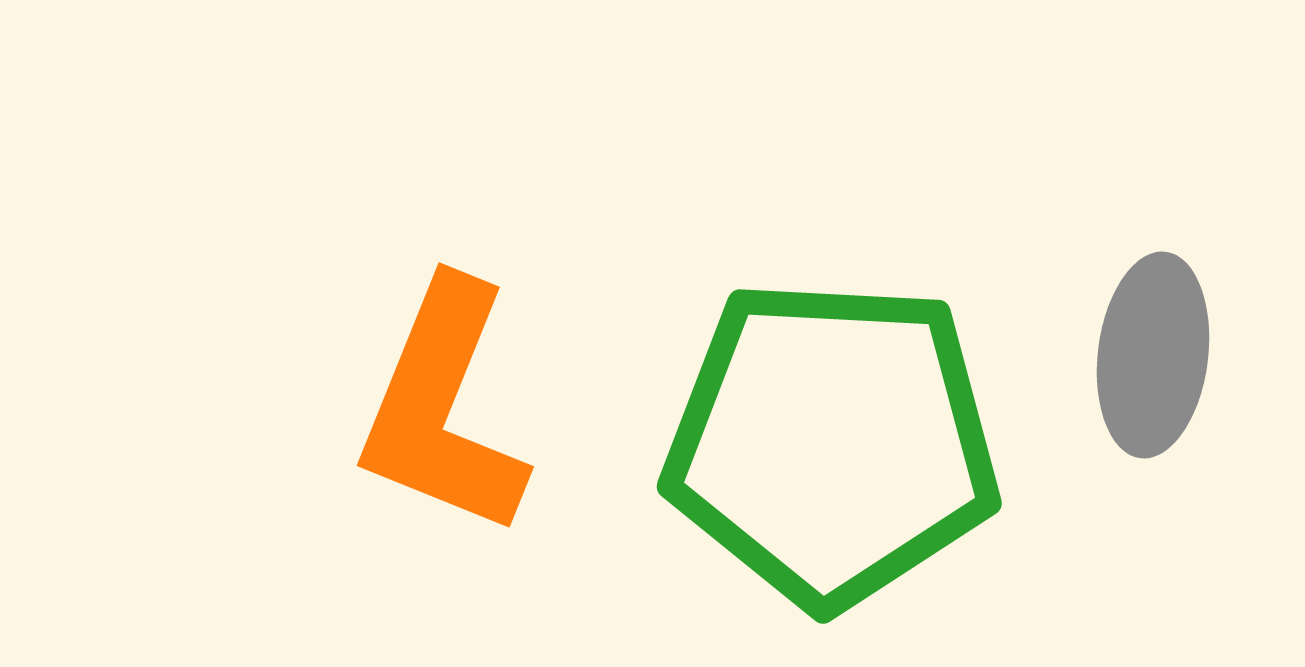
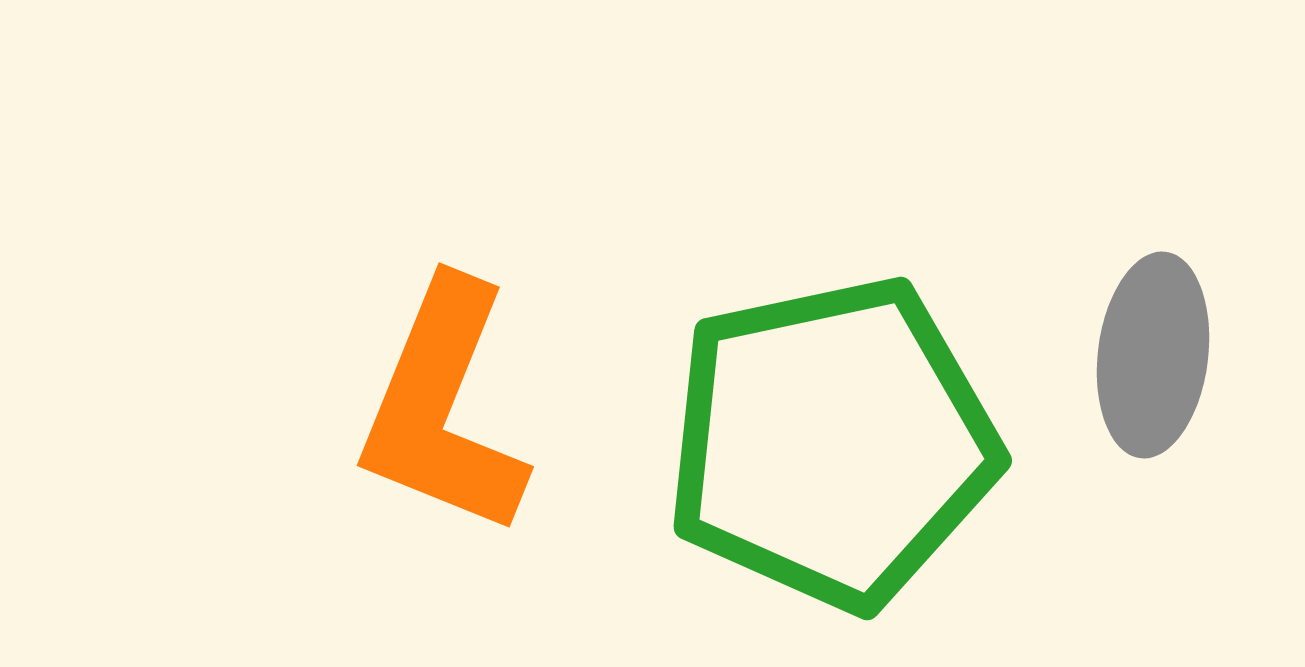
green pentagon: rotated 15 degrees counterclockwise
